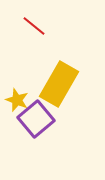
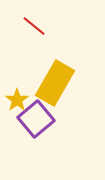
yellow rectangle: moved 4 px left, 1 px up
yellow star: rotated 15 degrees clockwise
